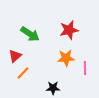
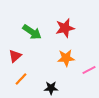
red star: moved 4 px left, 2 px up
green arrow: moved 2 px right, 2 px up
pink line: moved 4 px right, 2 px down; rotated 64 degrees clockwise
orange line: moved 2 px left, 6 px down
black star: moved 2 px left
